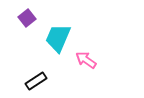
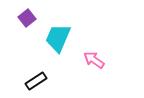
pink arrow: moved 8 px right
